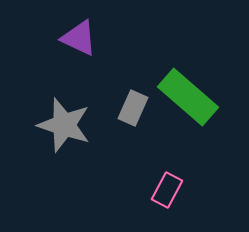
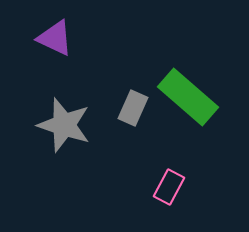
purple triangle: moved 24 px left
pink rectangle: moved 2 px right, 3 px up
